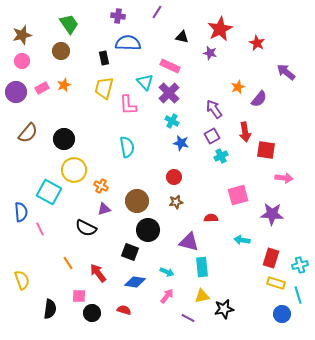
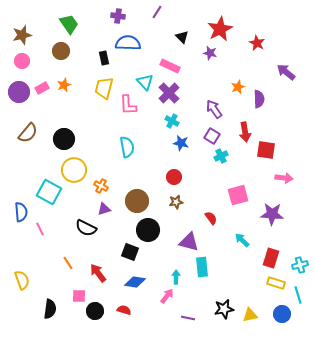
black triangle at (182, 37): rotated 32 degrees clockwise
purple circle at (16, 92): moved 3 px right
purple semicircle at (259, 99): rotated 42 degrees counterclockwise
purple square at (212, 136): rotated 28 degrees counterclockwise
red semicircle at (211, 218): rotated 56 degrees clockwise
cyan arrow at (242, 240): rotated 35 degrees clockwise
cyan arrow at (167, 272): moved 9 px right, 5 px down; rotated 112 degrees counterclockwise
yellow triangle at (202, 296): moved 48 px right, 19 px down
black circle at (92, 313): moved 3 px right, 2 px up
purple line at (188, 318): rotated 16 degrees counterclockwise
